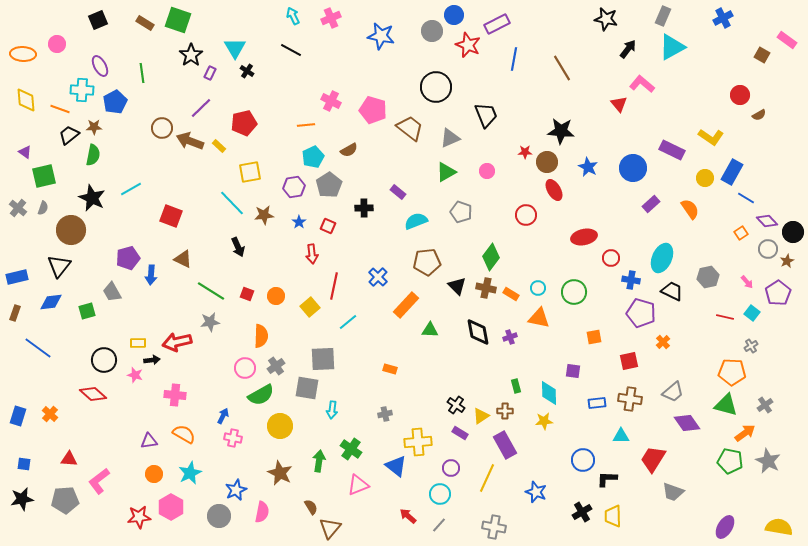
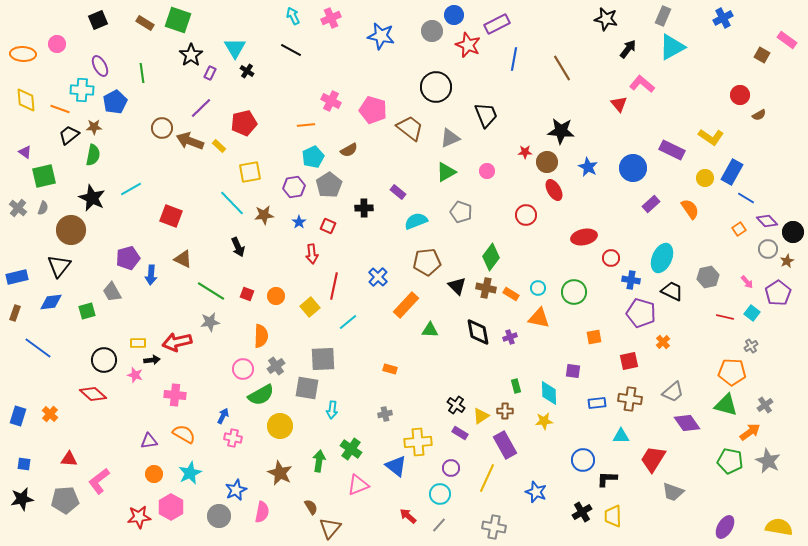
orange square at (741, 233): moved 2 px left, 4 px up
pink circle at (245, 368): moved 2 px left, 1 px down
orange arrow at (745, 433): moved 5 px right, 1 px up
